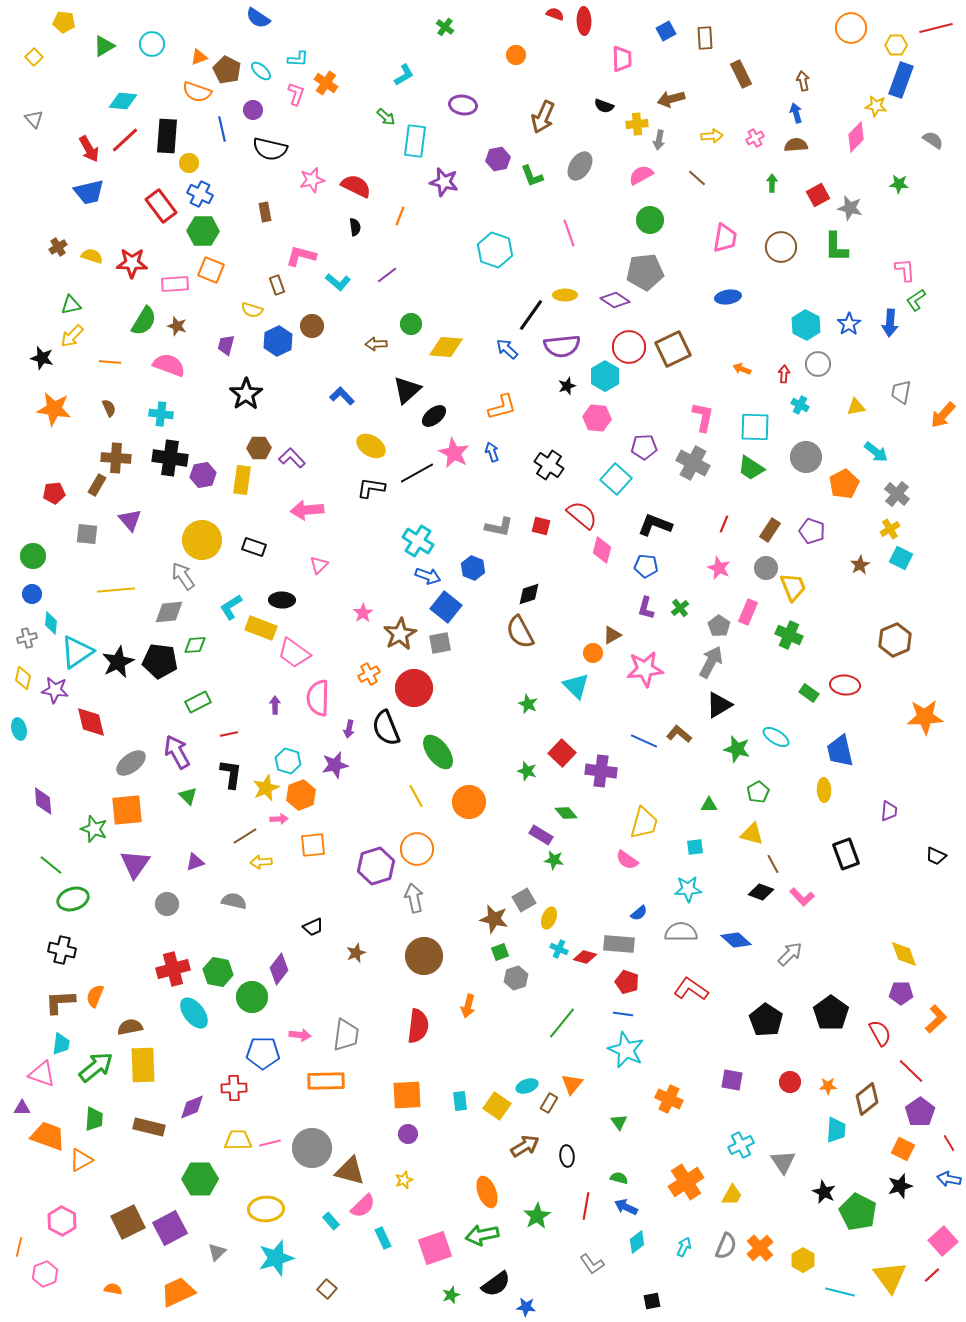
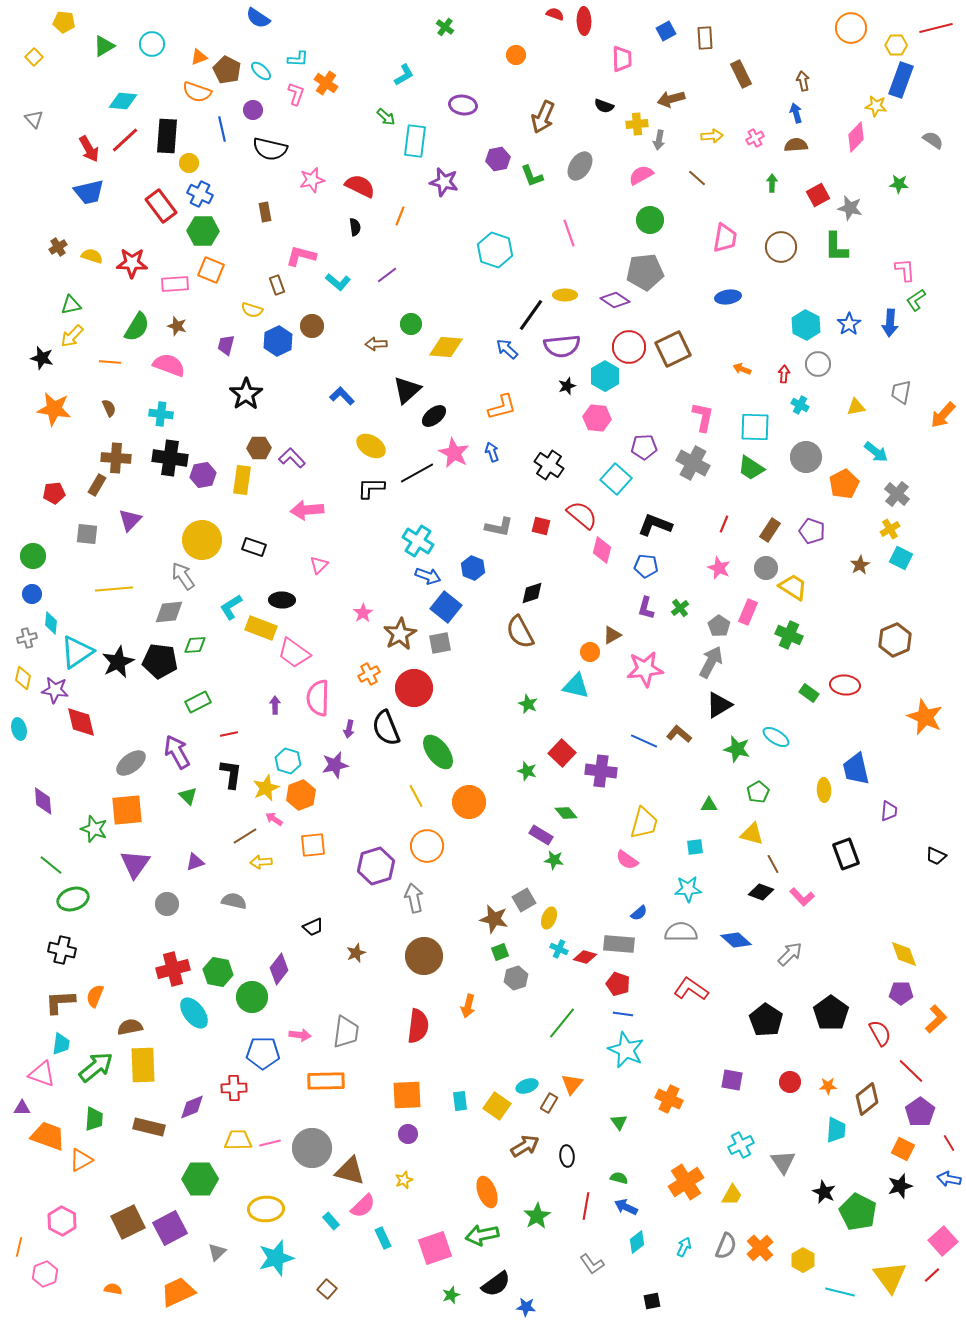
red semicircle at (356, 186): moved 4 px right
green semicircle at (144, 321): moved 7 px left, 6 px down
black L-shape at (371, 488): rotated 8 degrees counterclockwise
purple triangle at (130, 520): rotated 25 degrees clockwise
yellow trapezoid at (793, 587): rotated 36 degrees counterclockwise
yellow line at (116, 590): moved 2 px left, 1 px up
black diamond at (529, 594): moved 3 px right, 1 px up
orange circle at (593, 653): moved 3 px left, 1 px up
cyan triangle at (576, 686): rotated 32 degrees counterclockwise
orange star at (925, 717): rotated 27 degrees clockwise
red diamond at (91, 722): moved 10 px left
blue trapezoid at (840, 751): moved 16 px right, 18 px down
pink arrow at (279, 819): moved 5 px left; rotated 144 degrees counterclockwise
orange circle at (417, 849): moved 10 px right, 3 px up
red pentagon at (627, 982): moved 9 px left, 2 px down
gray trapezoid at (346, 1035): moved 3 px up
